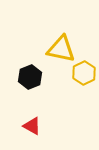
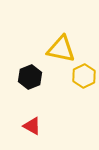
yellow hexagon: moved 3 px down
